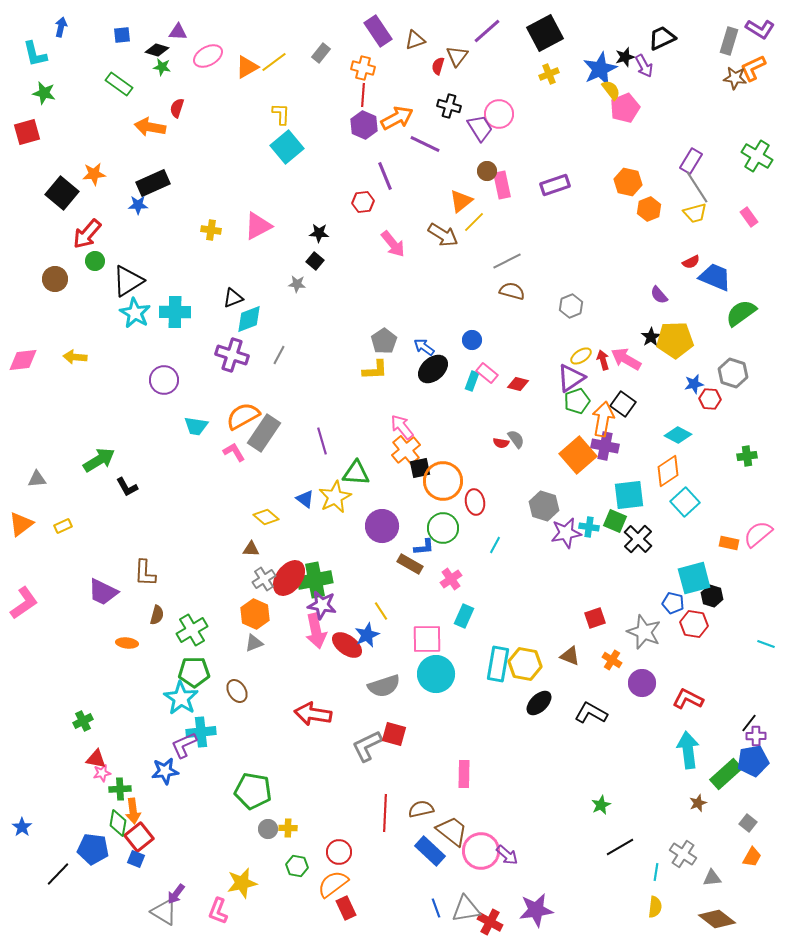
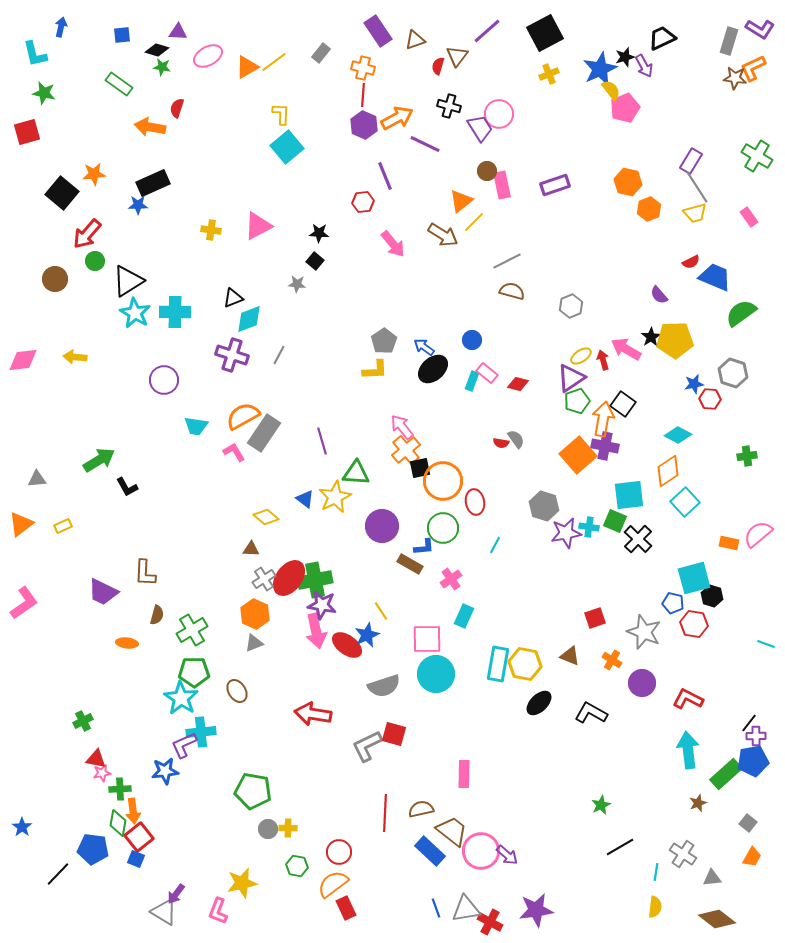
pink arrow at (626, 359): moved 10 px up
